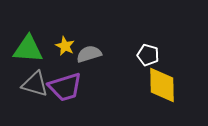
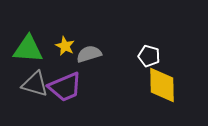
white pentagon: moved 1 px right, 1 px down
purple trapezoid: rotated 6 degrees counterclockwise
